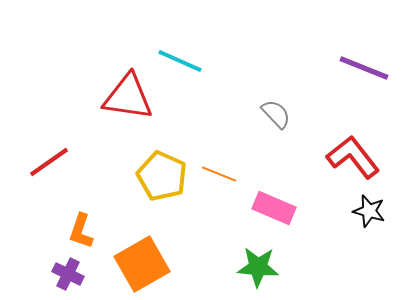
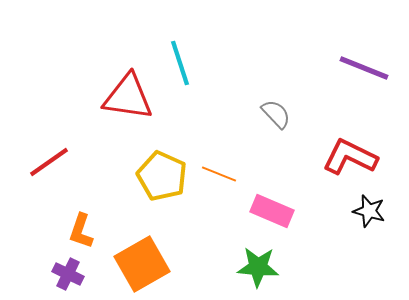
cyan line: moved 2 px down; rotated 48 degrees clockwise
red L-shape: moved 3 px left; rotated 26 degrees counterclockwise
pink rectangle: moved 2 px left, 3 px down
